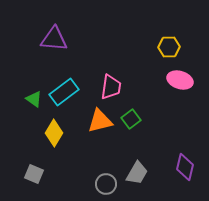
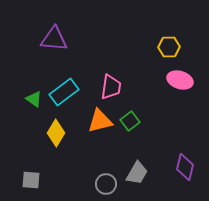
green square: moved 1 px left, 2 px down
yellow diamond: moved 2 px right
gray square: moved 3 px left, 6 px down; rotated 18 degrees counterclockwise
